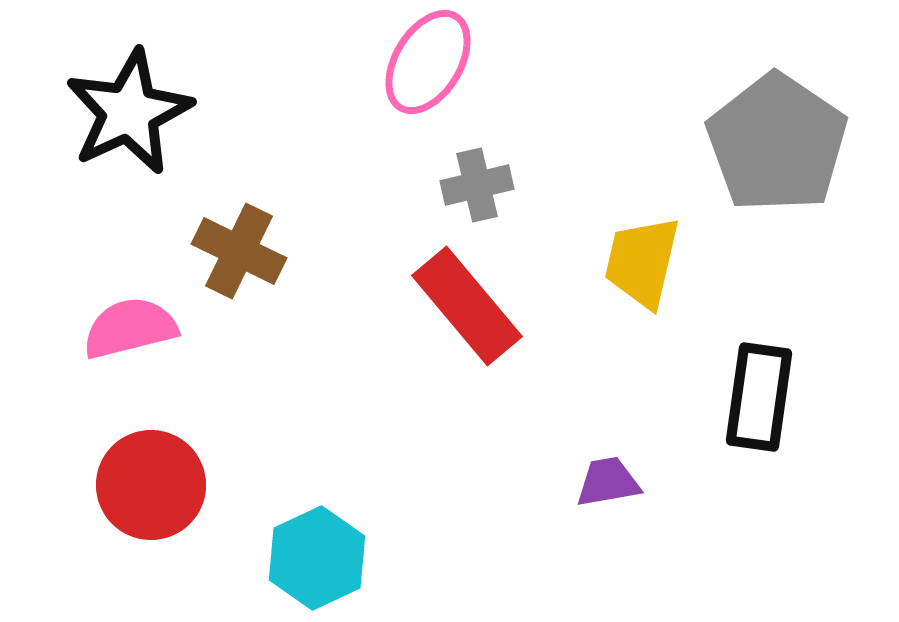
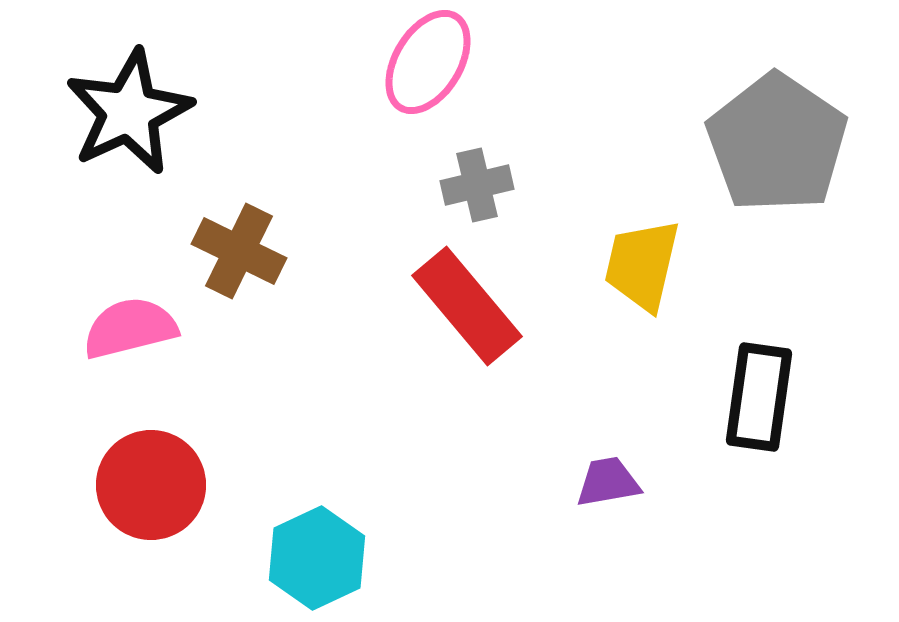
yellow trapezoid: moved 3 px down
